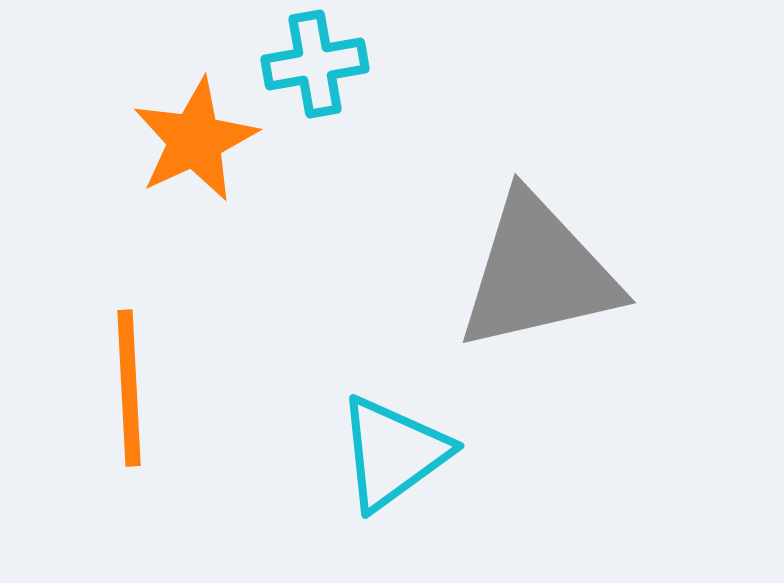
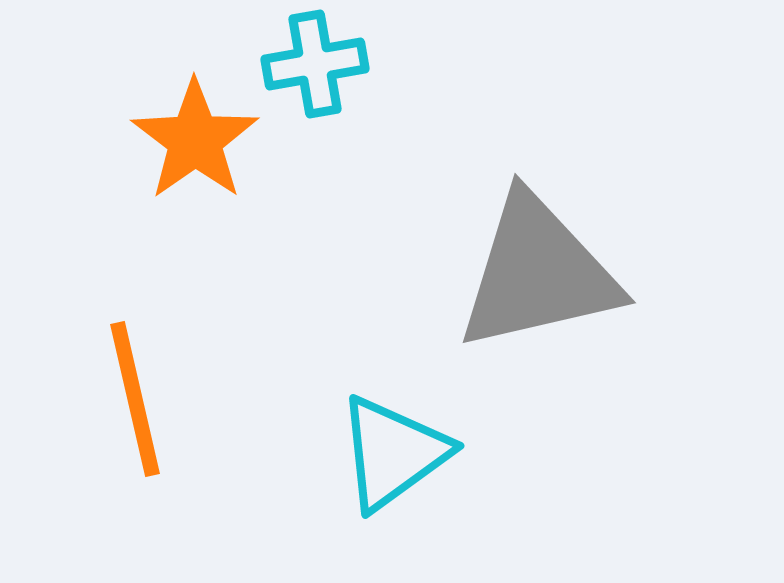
orange star: rotated 10 degrees counterclockwise
orange line: moved 6 px right, 11 px down; rotated 10 degrees counterclockwise
